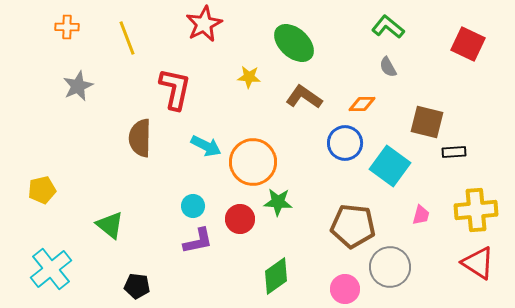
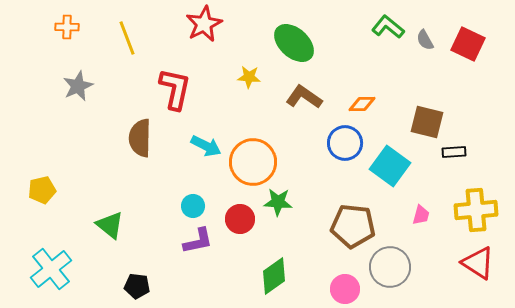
gray semicircle: moved 37 px right, 27 px up
green diamond: moved 2 px left
